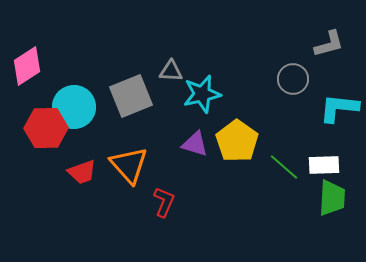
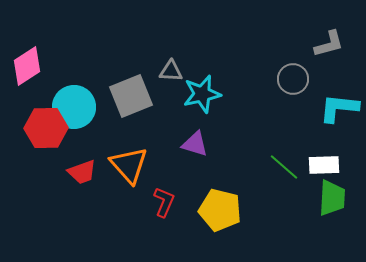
yellow pentagon: moved 17 px left, 69 px down; rotated 21 degrees counterclockwise
